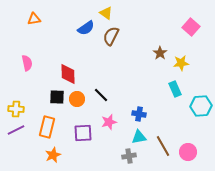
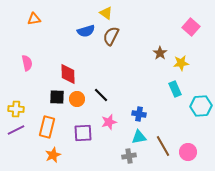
blue semicircle: moved 3 px down; rotated 18 degrees clockwise
